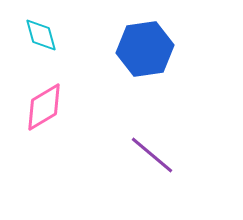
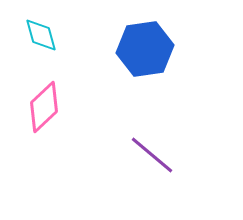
pink diamond: rotated 12 degrees counterclockwise
